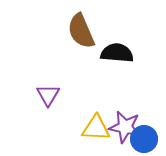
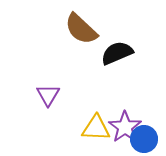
brown semicircle: moved 2 px up; rotated 24 degrees counterclockwise
black semicircle: rotated 28 degrees counterclockwise
purple star: rotated 24 degrees clockwise
